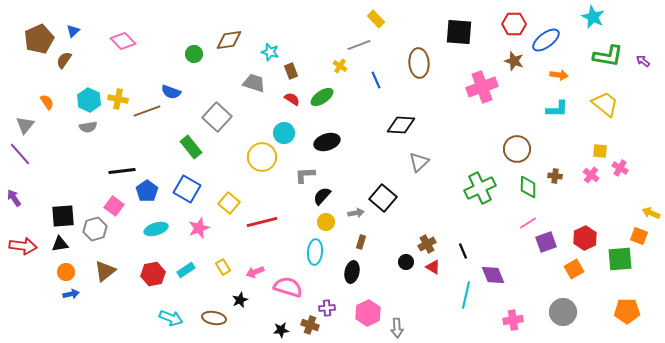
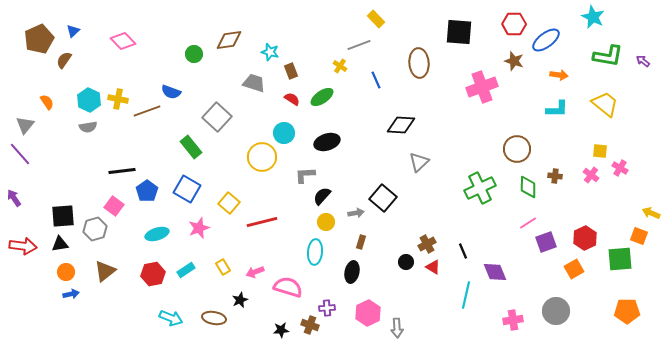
cyan ellipse at (156, 229): moved 1 px right, 5 px down
purple diamond at (493, 275): moved 2 px right, 3 px up
gray circle at (563, 312): moved 7 px left, 1 px up
